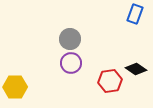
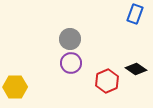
red hexagon: moved 3 px left; rotated 15 degrees counterclockwise
